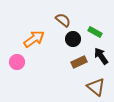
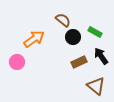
black circle: moved 2 px up
brown triangle: moved 1 px up
